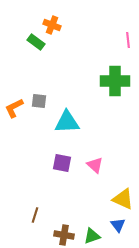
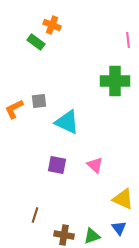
gray square: rotated 14 degrees counterclockwise
orange L-shape: moved 1 px down
cyan triangle: rotated 28 degrees clockwise
purple square: moved 5 px left, 2 px down
blue triangle: moved 1 px right, 3 px down
